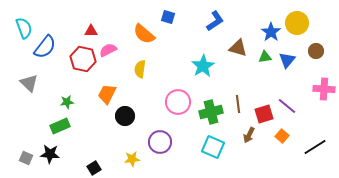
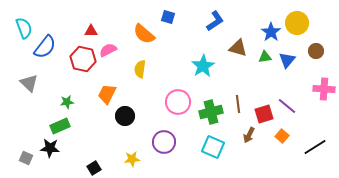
purple circle: moved 4 px right
black star: moved 6 px up
